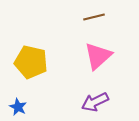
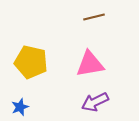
pink triangle: moved 8 px left, 8 px down; rotated 32 degrees clockwise
blue star: moved 2 px right; rotated 24 degrees clockwise
